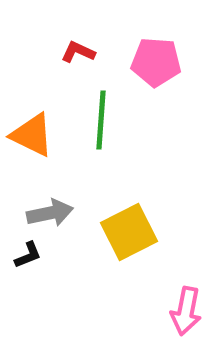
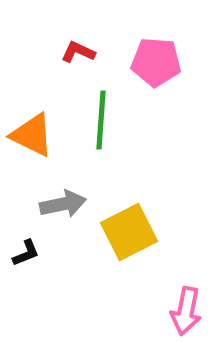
gray arrow: moved 13 px right, 9 px up
black L-shape: moved 2 px left, 2 px up
